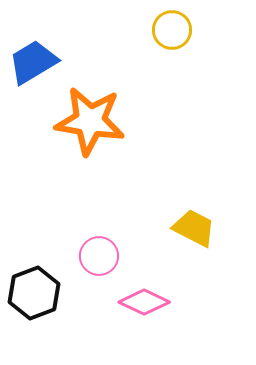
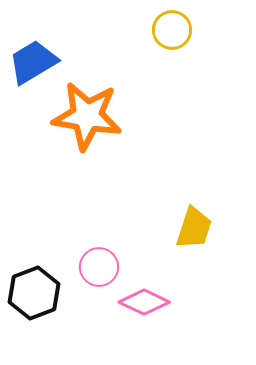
orange star: moved 3 px left, 5 px up
yellow trapezoid: rotated 81 degrees clockwise
pink circle: moved 11 px down
